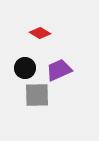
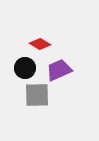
red diamond: moved 11 px down
